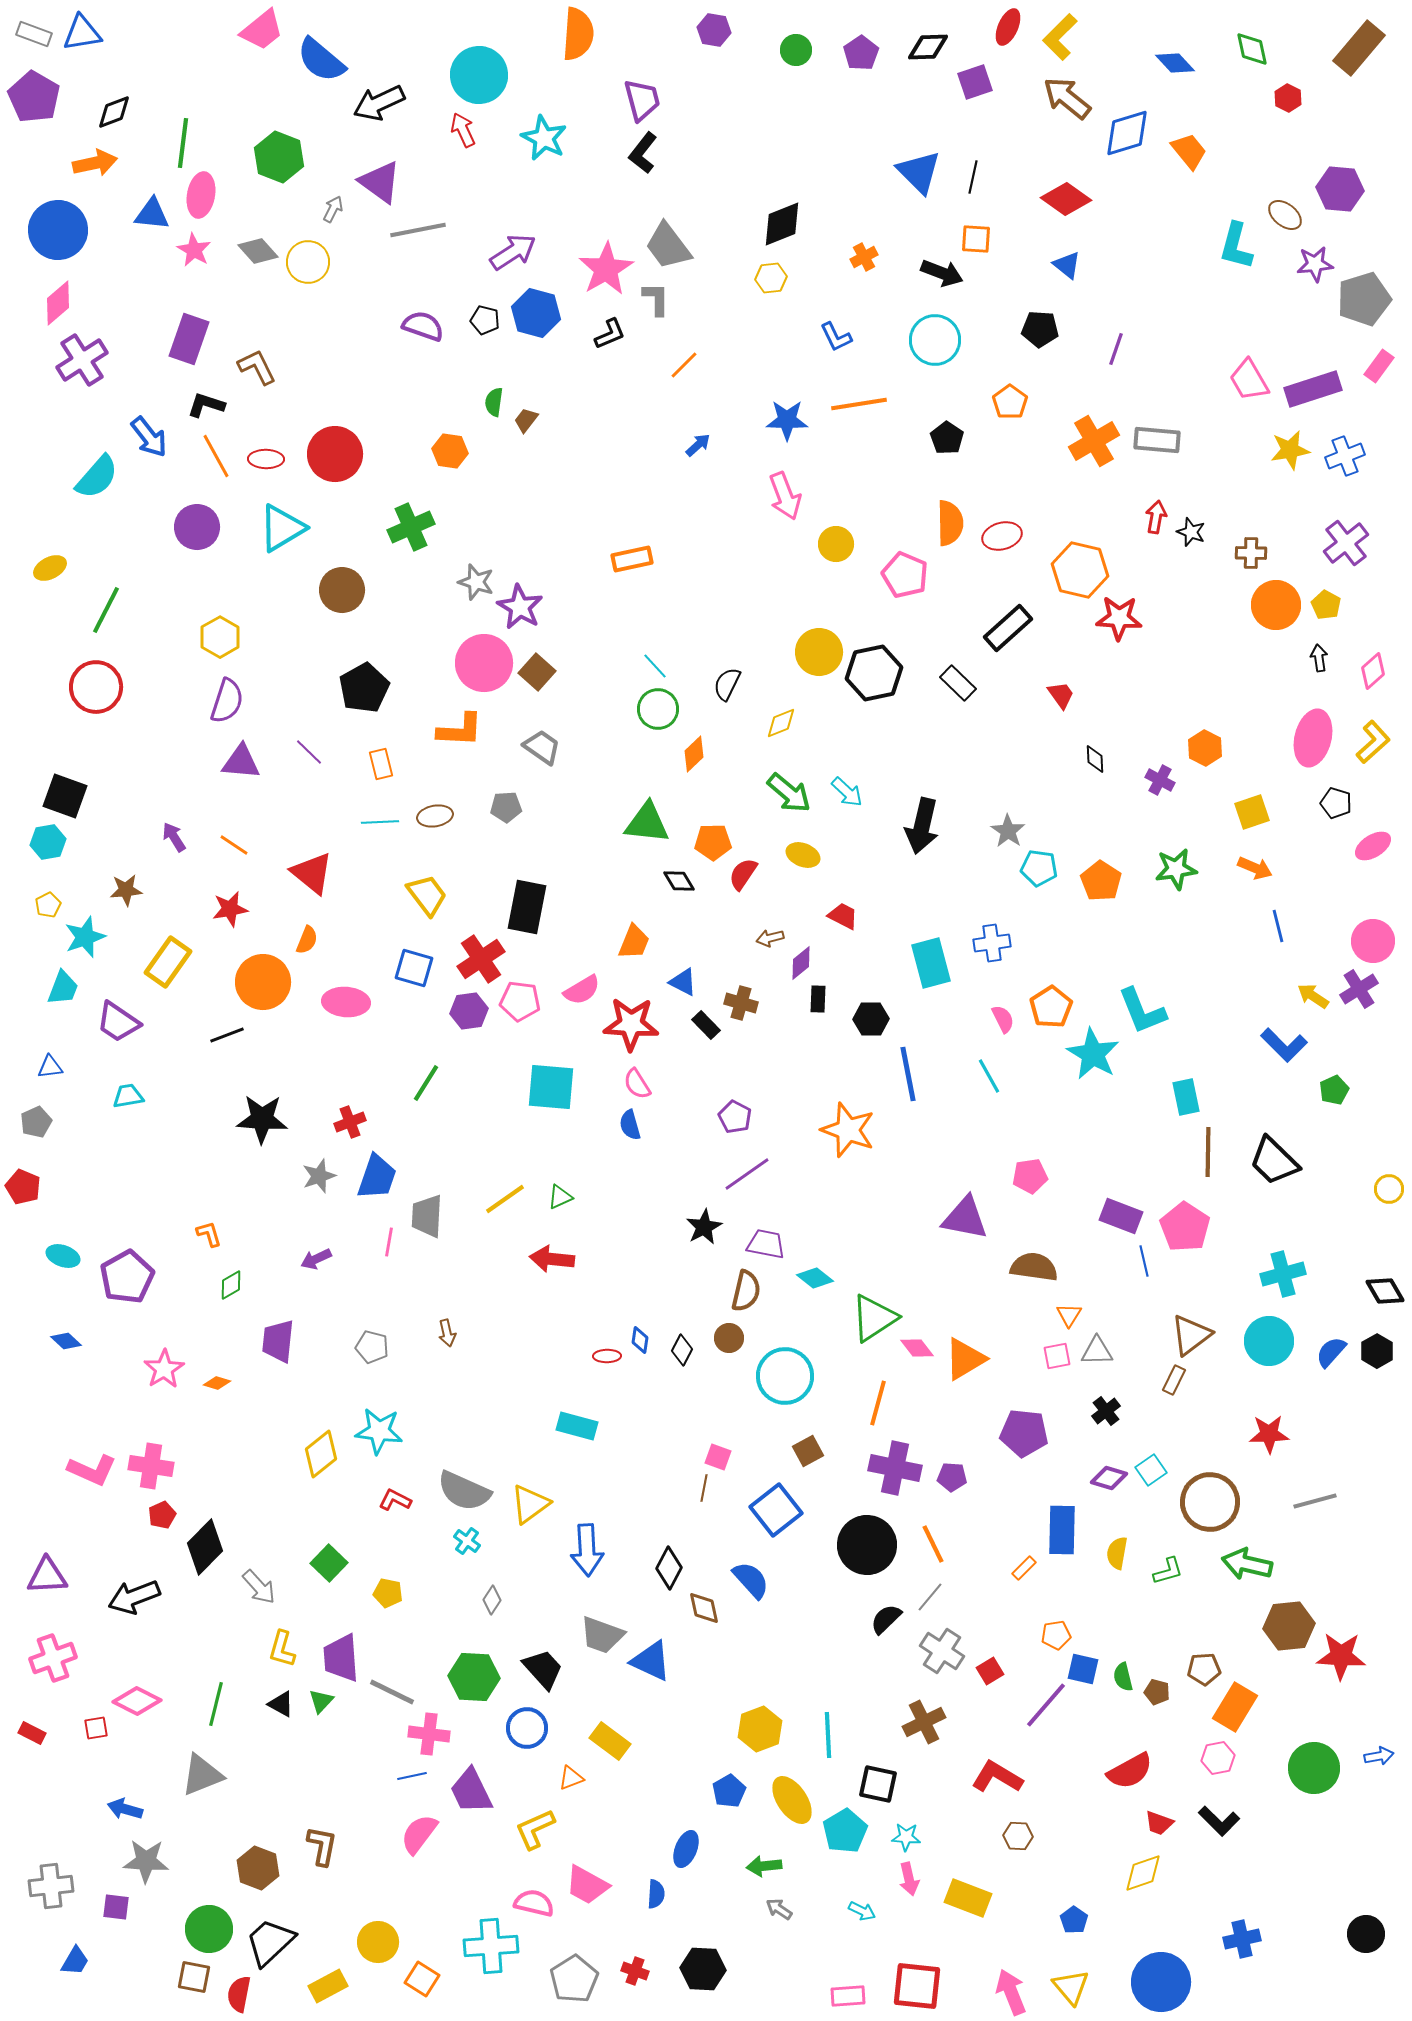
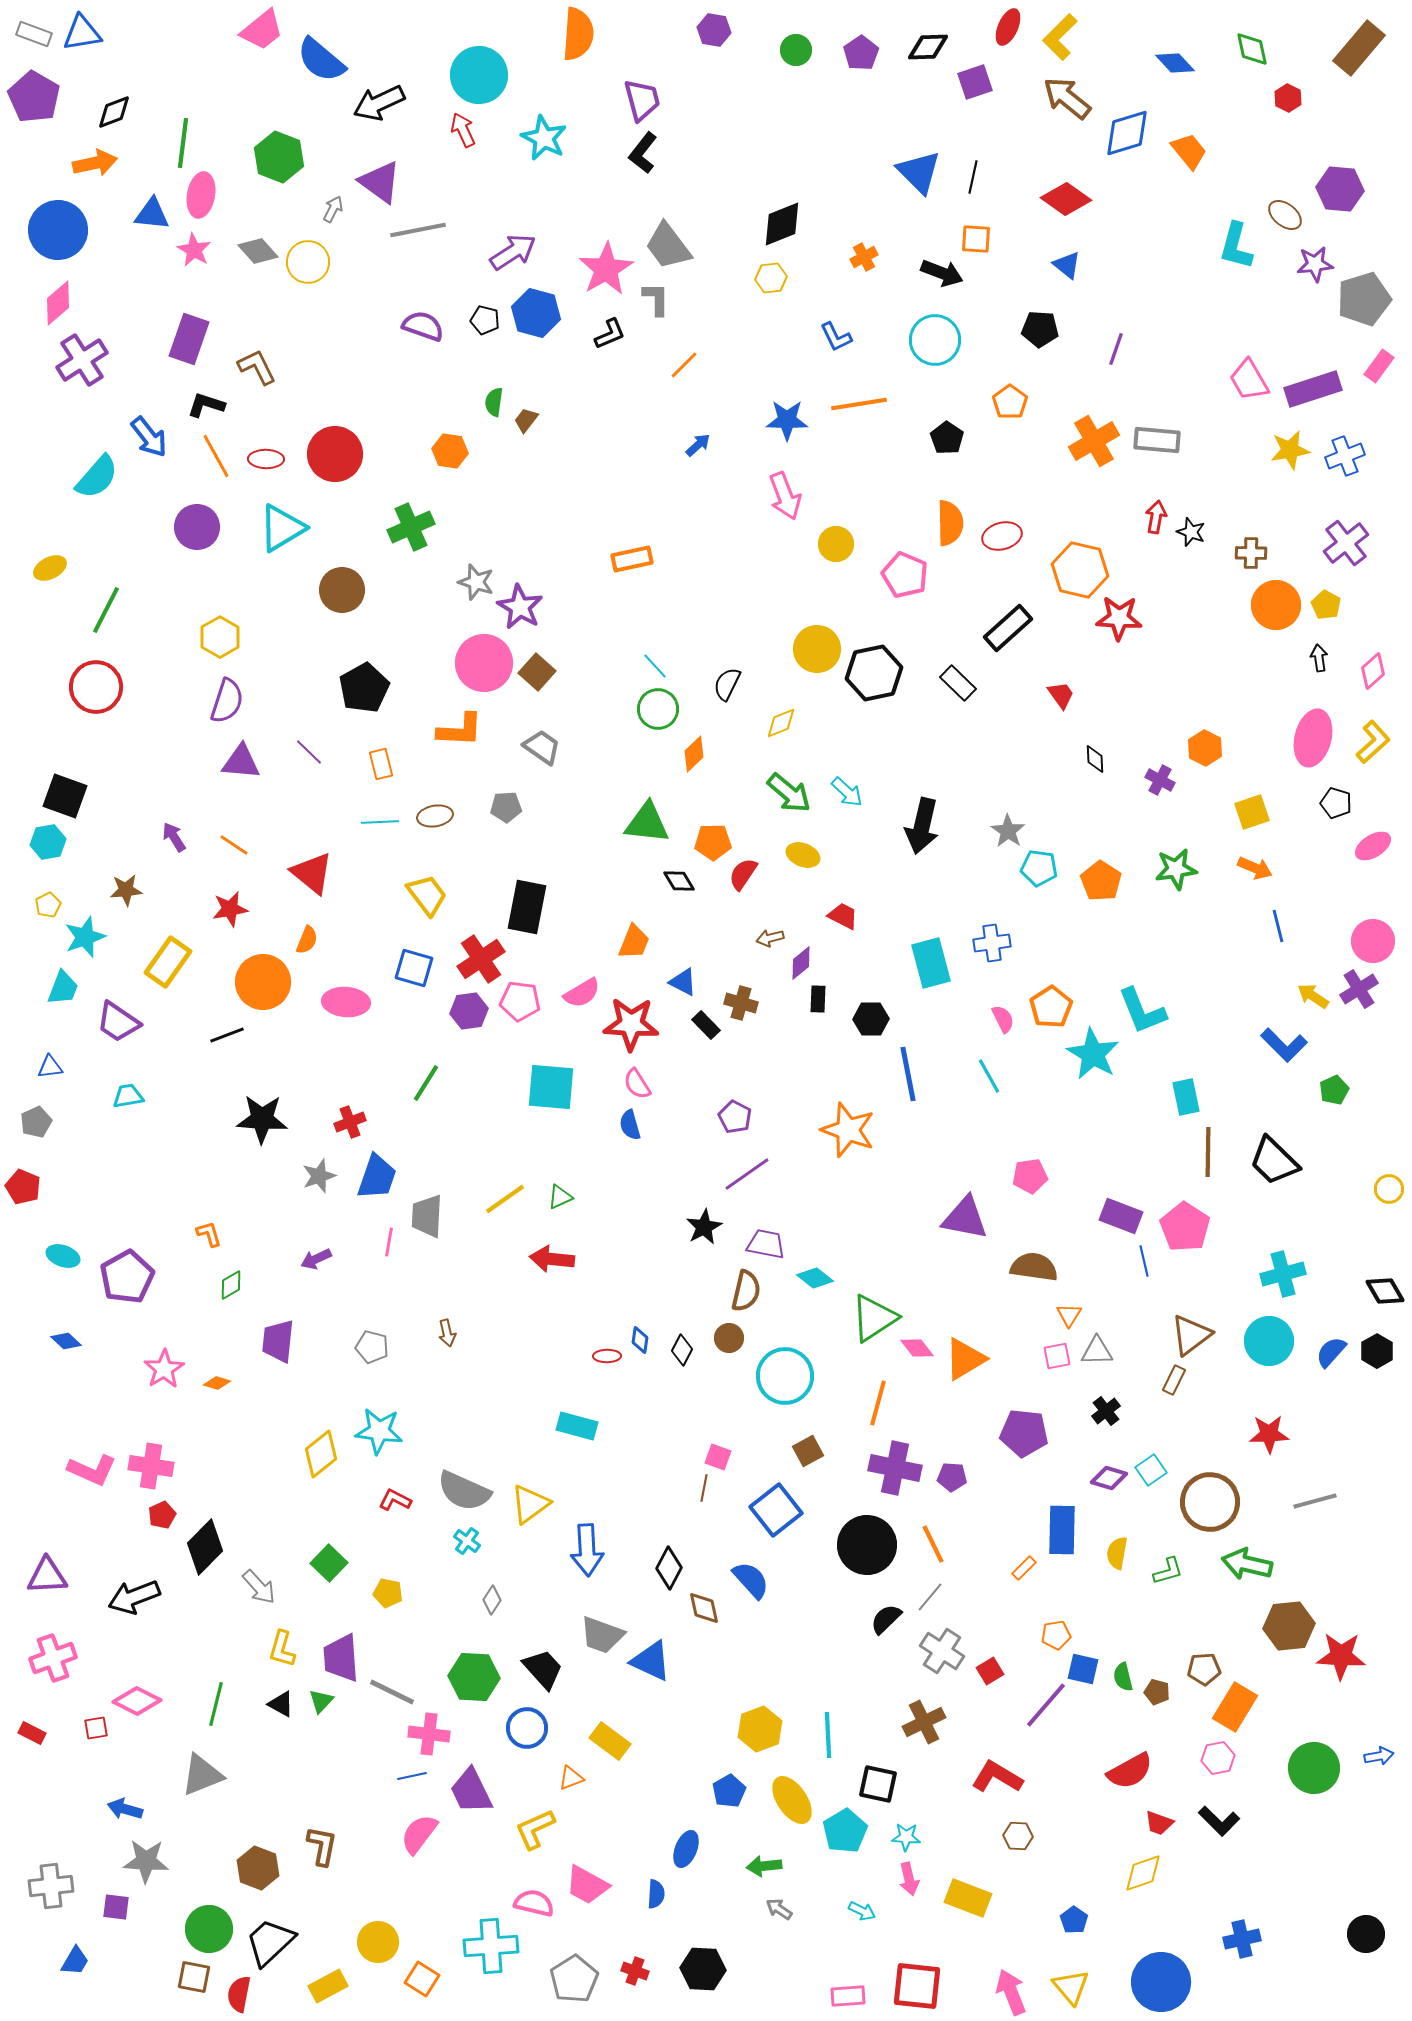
yellow circle at (819, 652): moved 2 px left, 3 px up
pink semicircle at (582, 990): moved 3 px down
